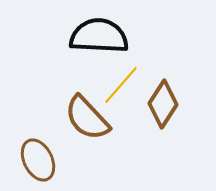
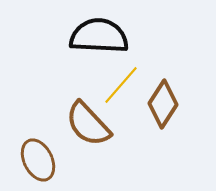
brown semicircle: moved 1 px right, 6 px down
